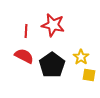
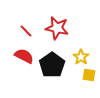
red star: moved 4 px right, 3 px down
red line: rotated 48 degrees counterclockwise
